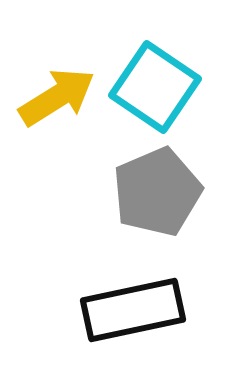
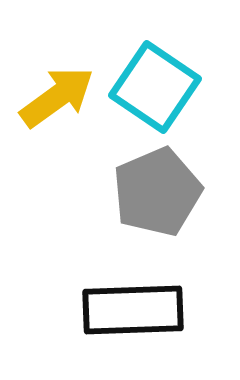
yellow arrow: rotated 4 degrees counterclockwise
black rectangle: rotated 10 degrees clockwise
